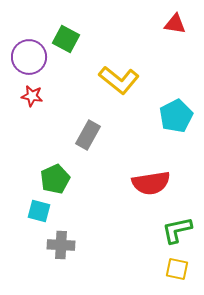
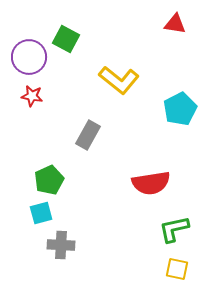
cyan pentagon: moved 4 px right, 7 px up
green pentagon: moved 6 px left, 1 px down
cyan square: moved 2 px right, 2 px down; rotated 30 degrees counterclockwise
green L-shape: moved 3 px left, 1 px up
